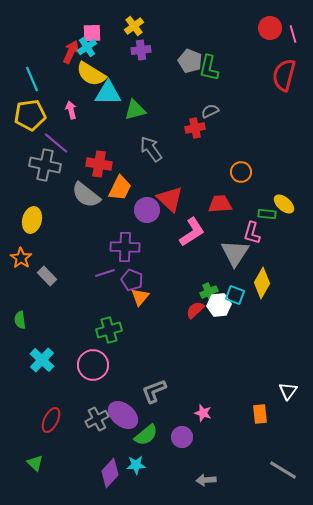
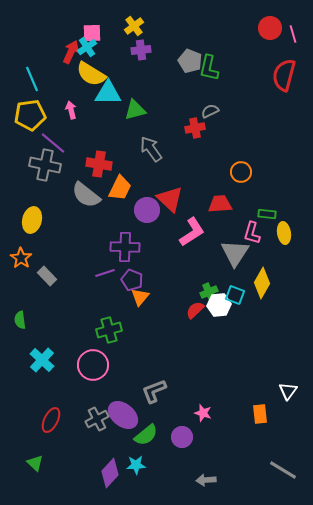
purple line at (56, 143): moved 3 px left
yellow ellipse at (284, 204): moved 29 px down; rotated 40 degrees clockwise
